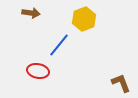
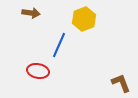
blue line: rotated 15 degrees counterclockwise
